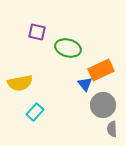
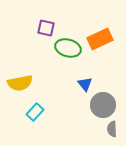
purple square: moved 9 px right, 4 px up
orange rectangle: moved 1 px left, 31 px up
